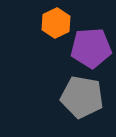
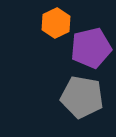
purple pentagon: rotated 9 degrees counterclockwise
